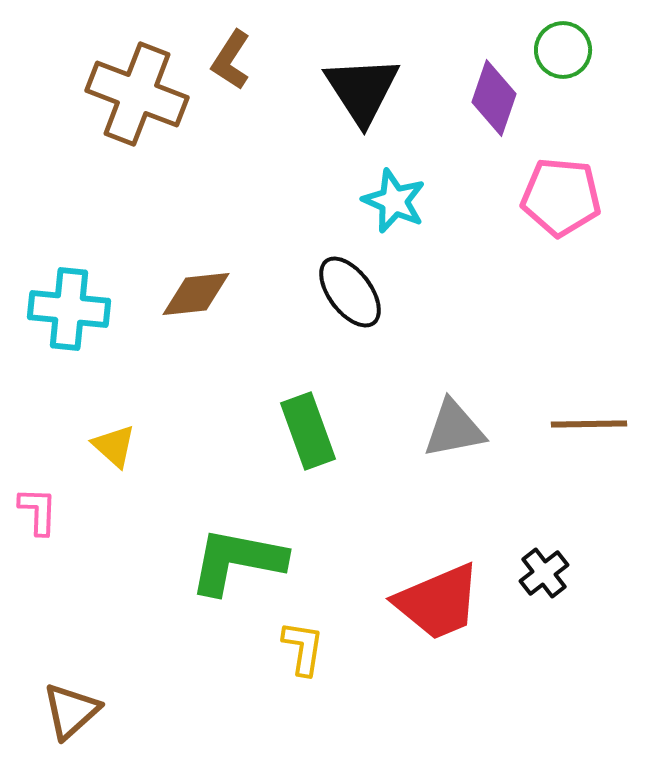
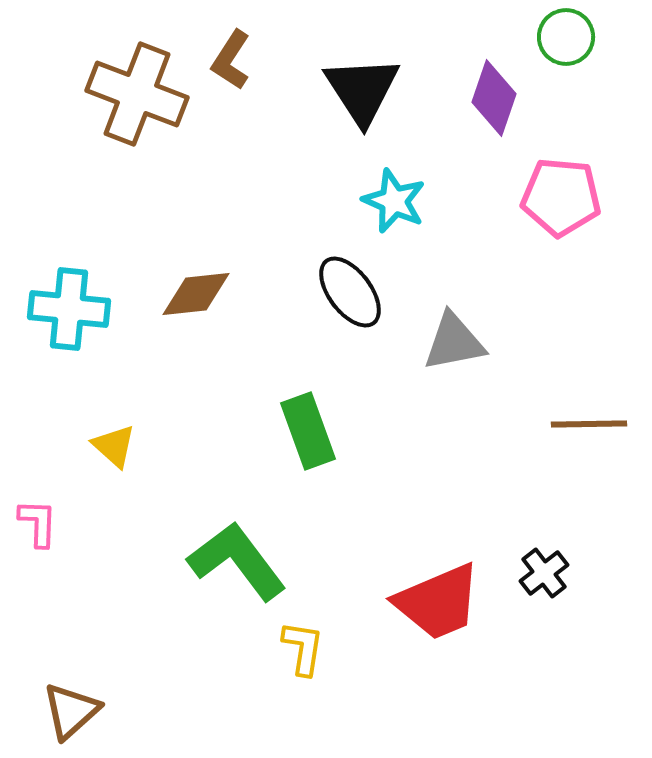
green circle: moved 3 px right, 13 px up
gray triangle: moved 87 px up
pink L-shape: moved 12 px down
green L-shape: rotated 42 degrees clockwise
